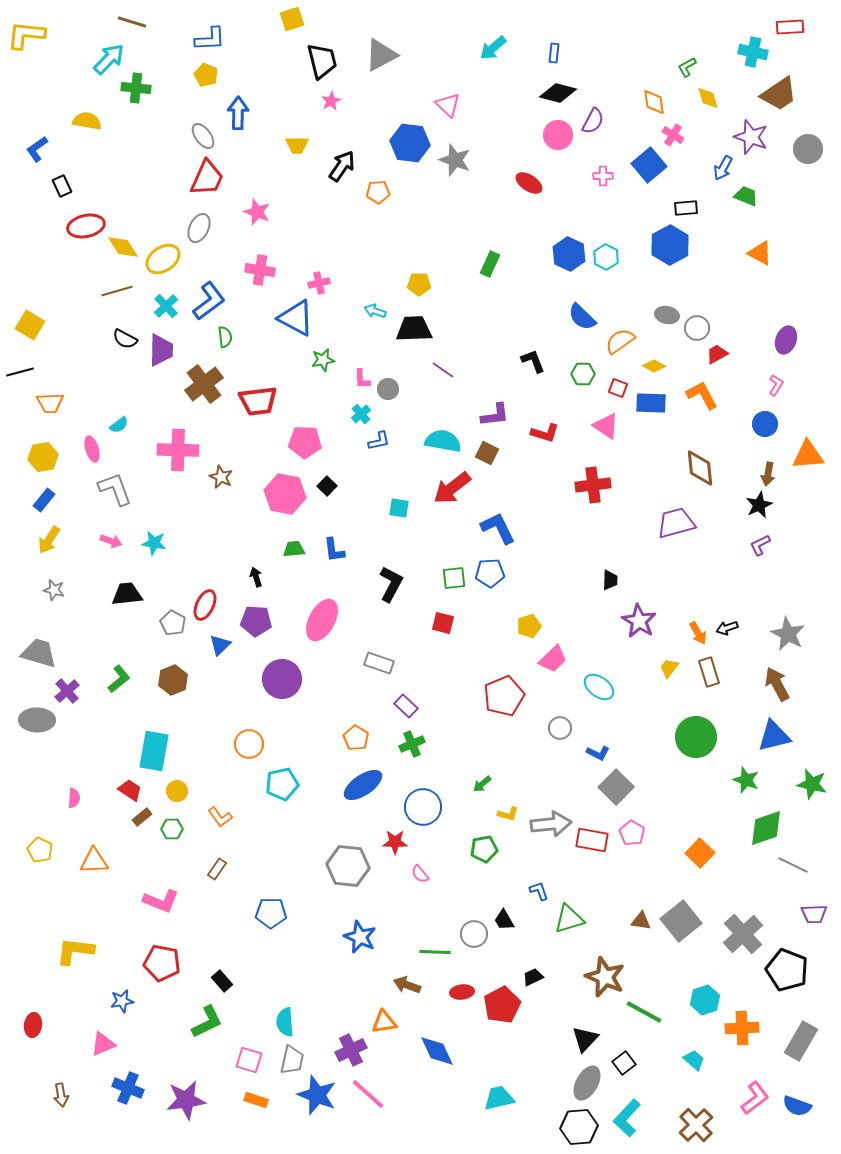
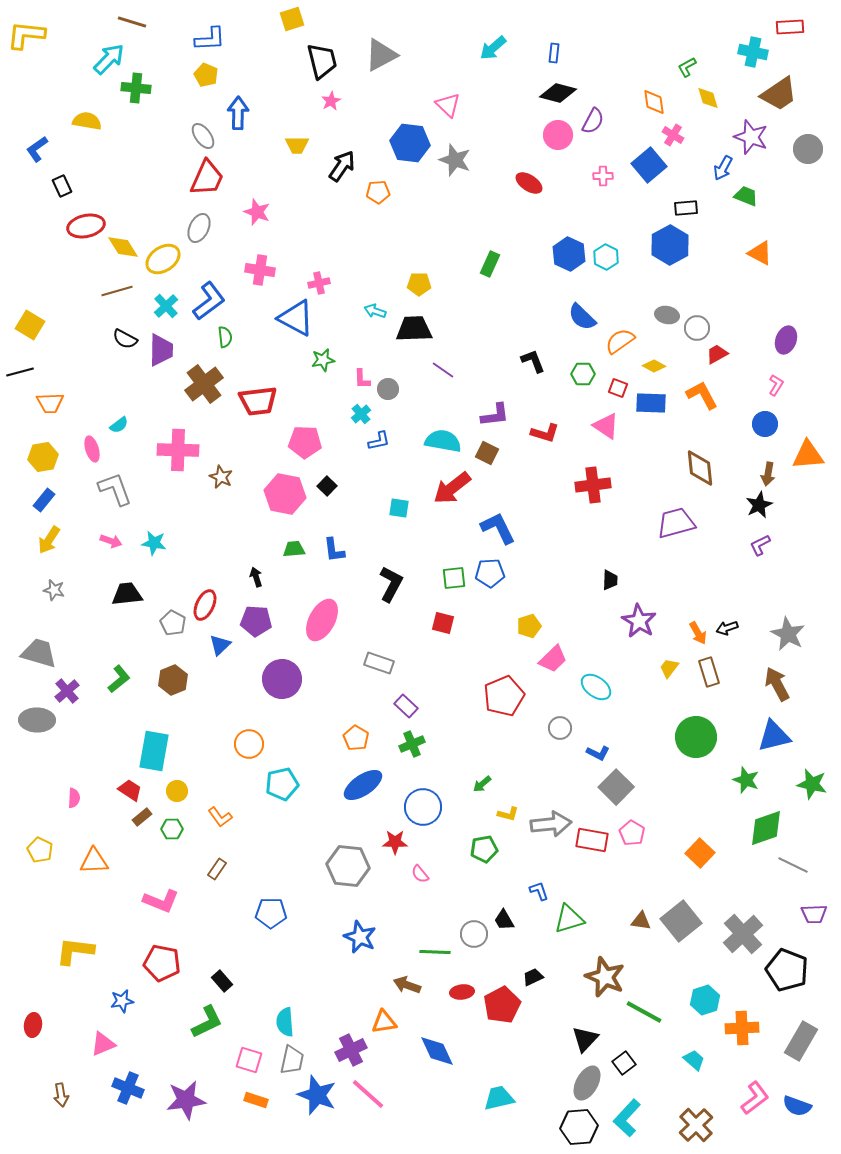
cyan ellipse at (599, 687): moved 3 px left
